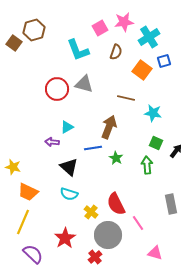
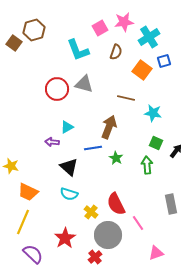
yellow star: moved 2 px left, 1 px up
pink triangle: moved 1 px right; rotated 35 degrees counterclockwise
